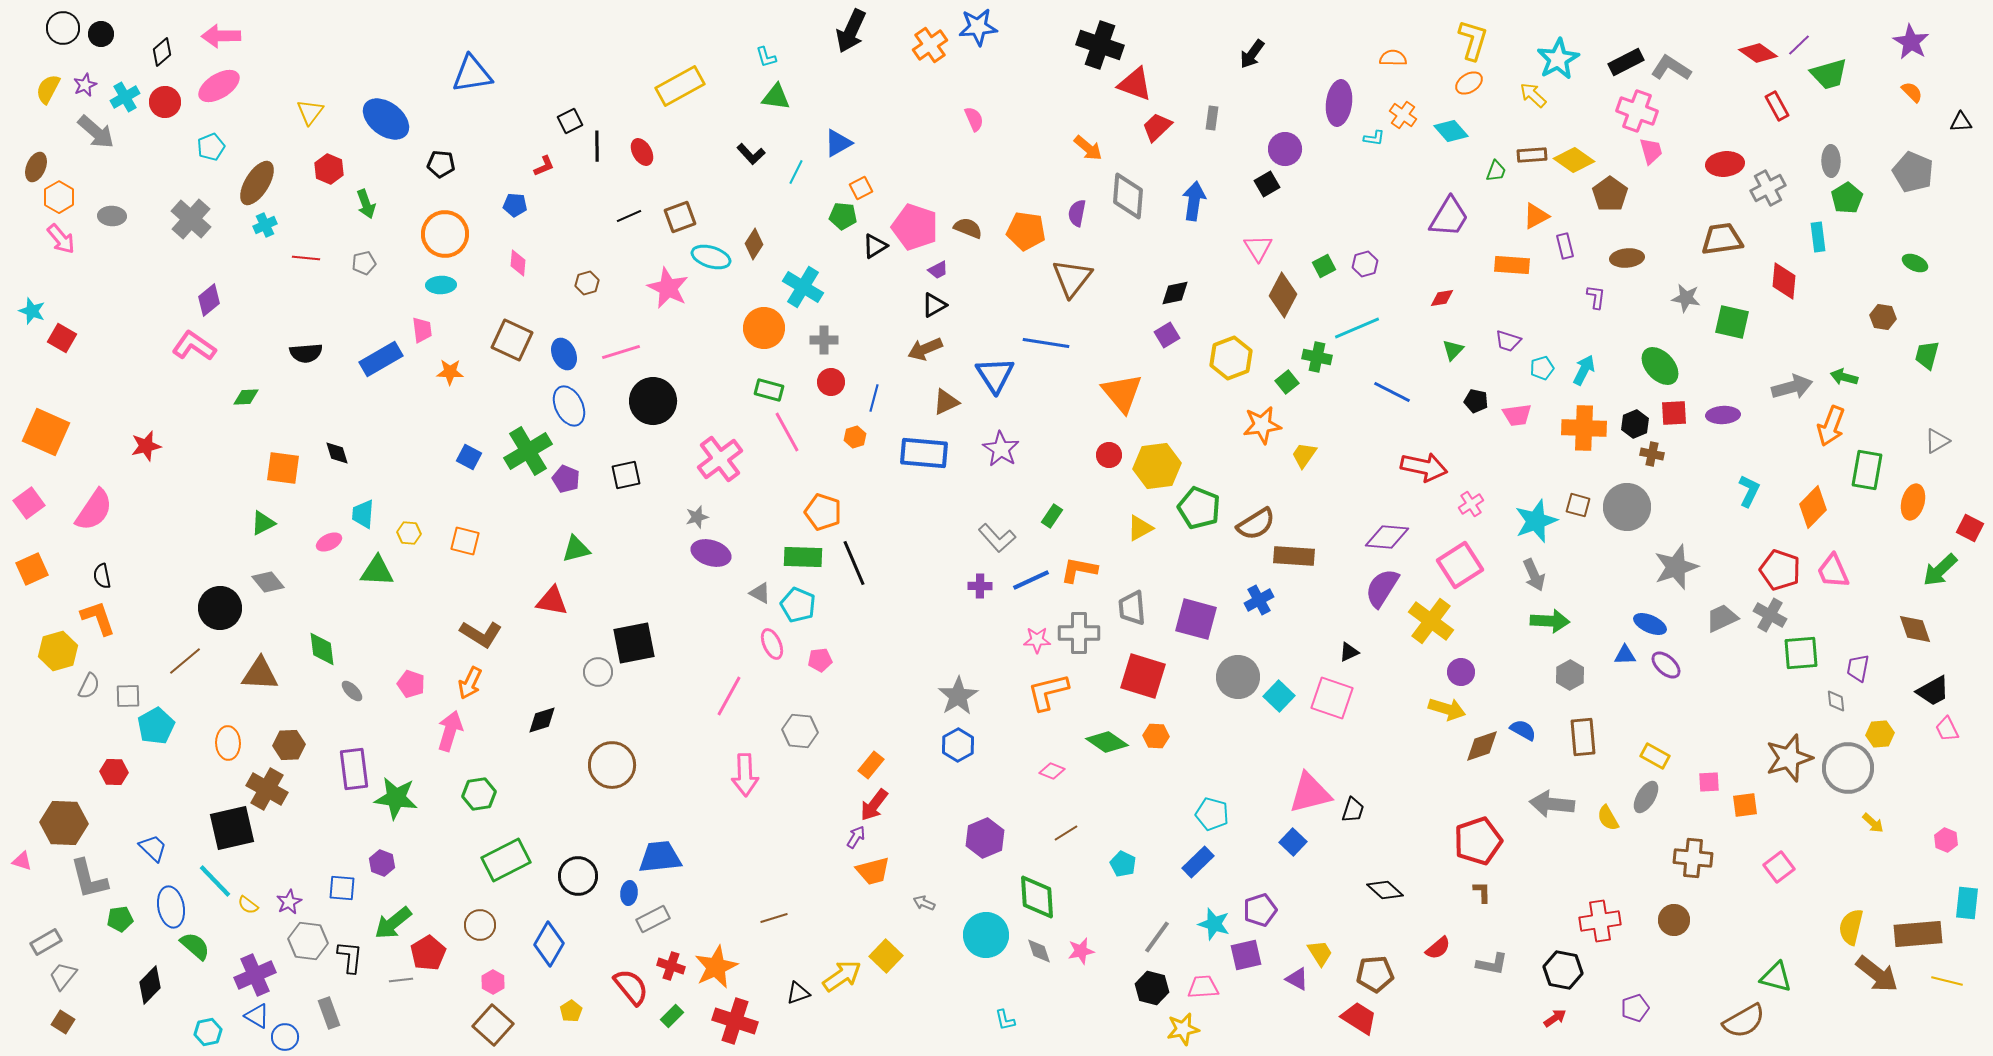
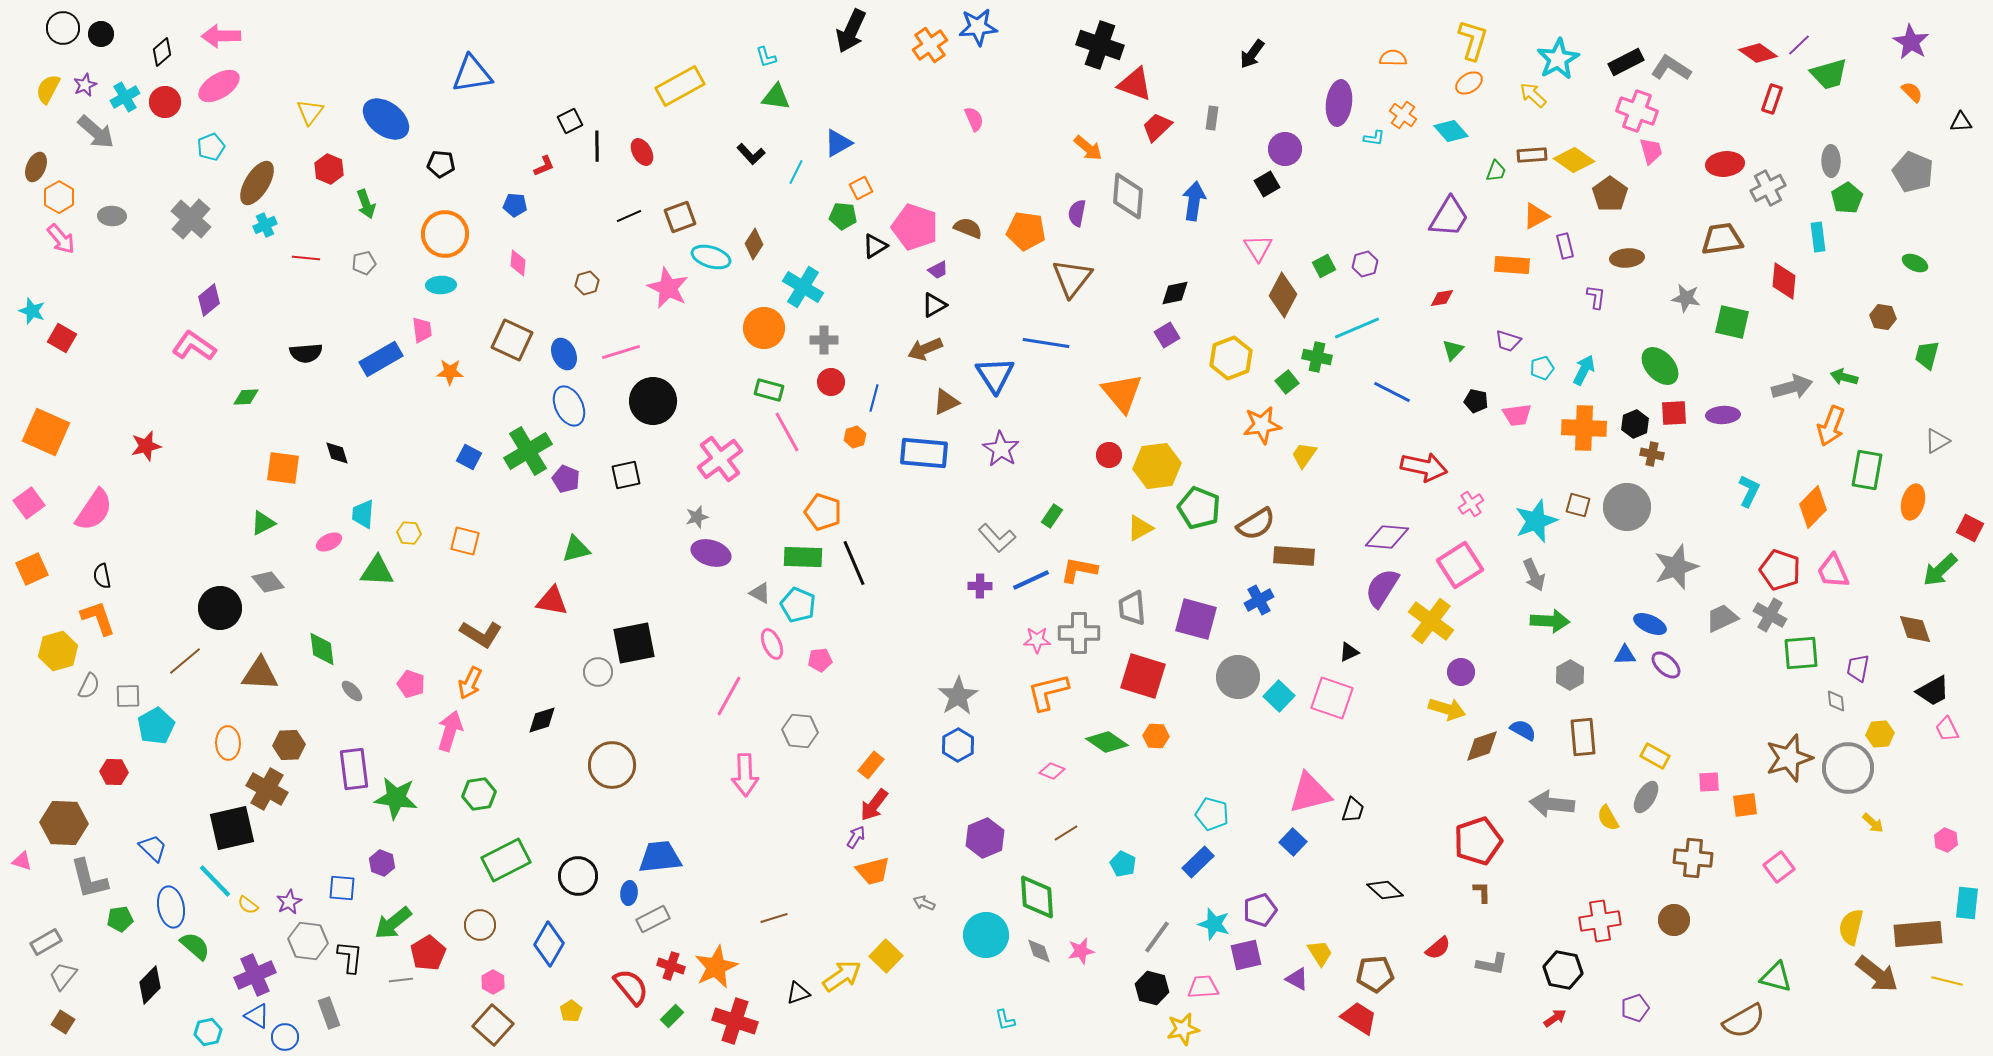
red rectangle at (1777, 106): moved 5 px left, 7 px up; rotated 48 degrees clockwise
